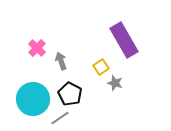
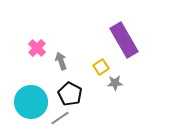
gray star: rotated 21 degrees counterclockwise
cyan circle: moved 2 px left, 3 px down
